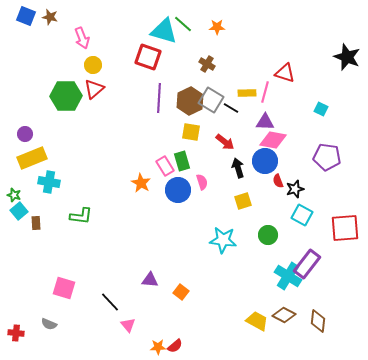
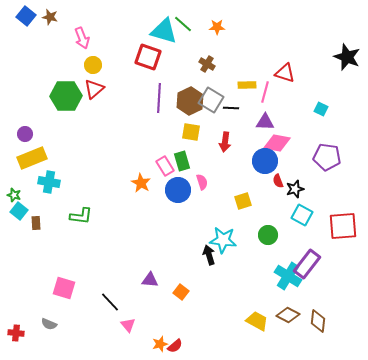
blue square at (26, 16): rotated 18 degrees clockwise
yellow rectangle at (247, 93): moved 8 px up
black line at (231, 108): rotated 28 degrees counterclockwise
pink diamond at (273, 140): moved 4 px right, 3 px down
red arrow at (225, 142): rotated 60 degrees clockwise
black arrow at (238, 168): moved 29 px left, 87 px down
cyan square at (19, 211): rotated 12 degrees counterclockwise
red square at (345, 228): moved 2 px left, 2 px up
brown diamond at (284, 315): moved 4 px right
orange star at (158, 347): moved 2 px right, 3 px up; rotated 14 degrees counterclockwise
